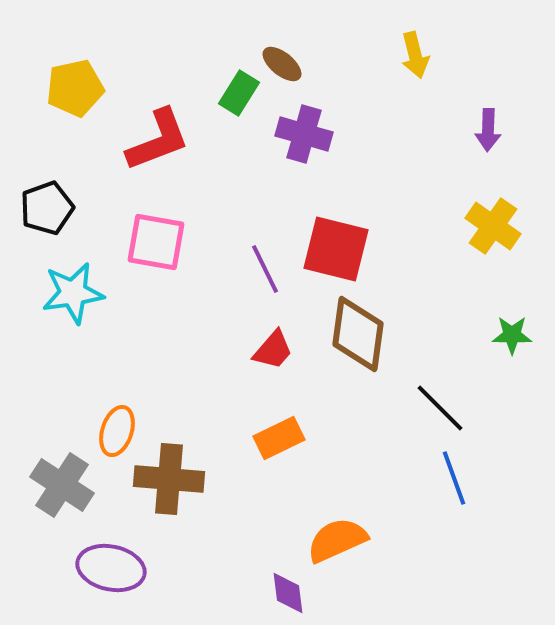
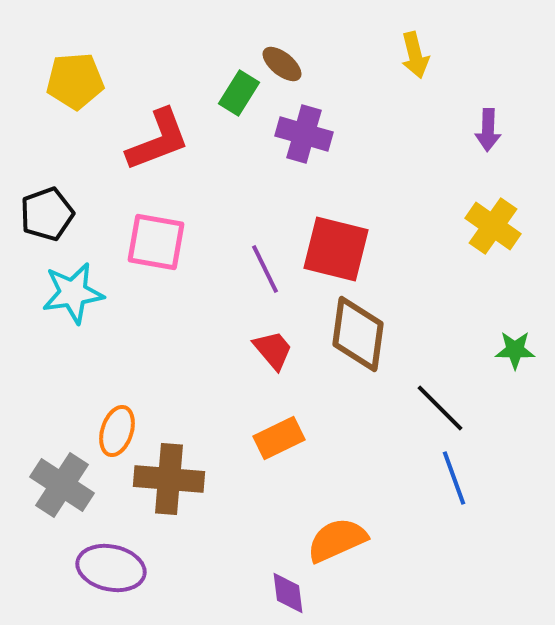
yellow pentagon: moved 7 px up; rotated 8 degrees clockwise
black pentagon: moved 6 px down
green star: moved 3 px right, 15 px down
red trapezoid: rotated 81 degrees counterclockwise
